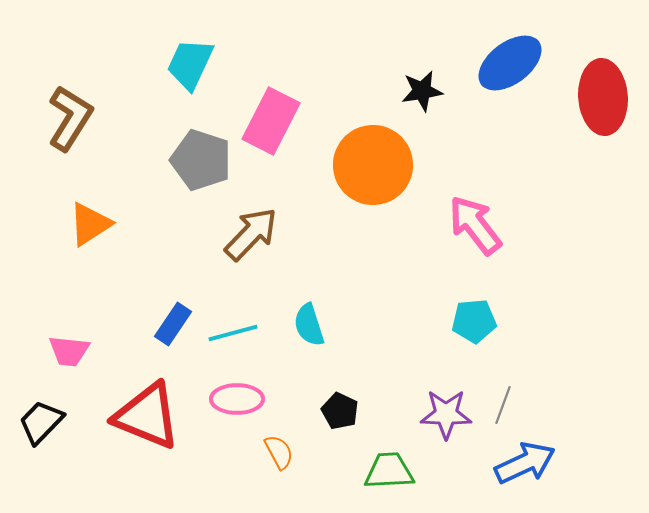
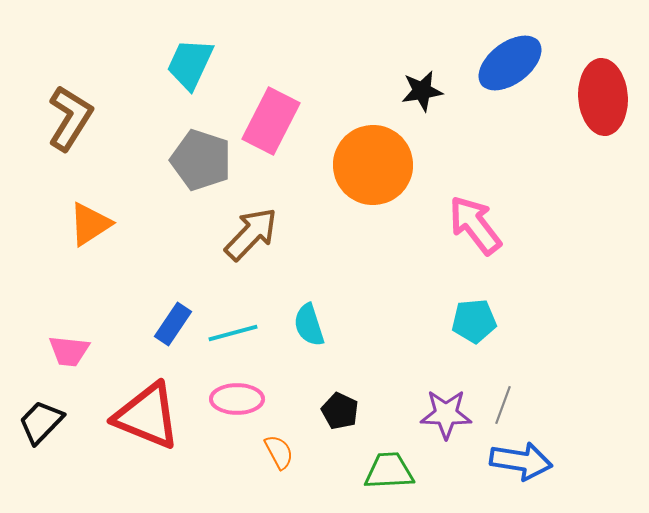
blue arrow: moved 4 px left, 2 px up; rotated 34 degrees clockwise
